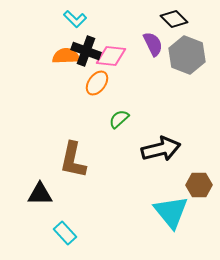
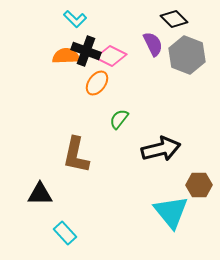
pink diamond: rotated 20 degrees clockwise
green semicircle: rotated 10 degrees counterclockwise
brown L-shape: moved 3 px right, 5 px up
